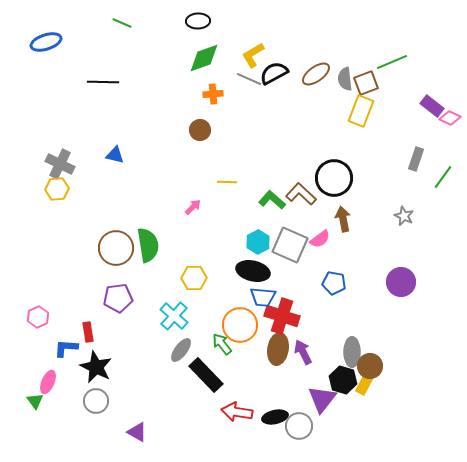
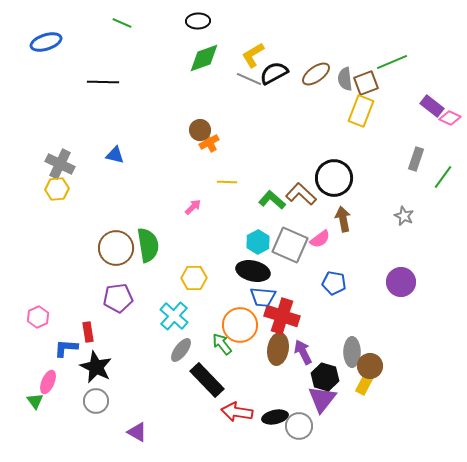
orange cross at (213, 94): moved 4 px left, 48 px down; rotated 24 degrees counterclockwise
black rectangle at (206, 375): moved 1 px right, 5 px down
black hexagon at (343, 380): moved 18 px left, 3 px up
